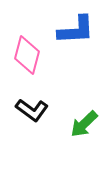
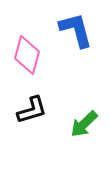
blue L-shape: rotated 102 degrees counterclockwise
black L-shape: rotated 52 degrees counterclockwise
